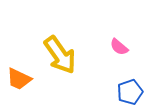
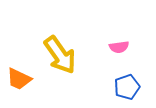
pink semicircle: rotated 48 degrees counterclockwise
blue pentagon: moved 3 px left, 5 px up
